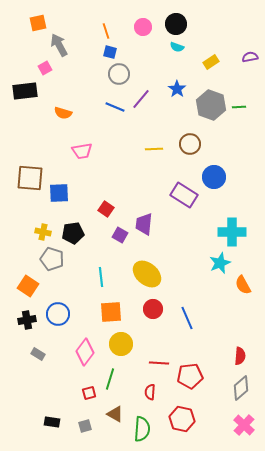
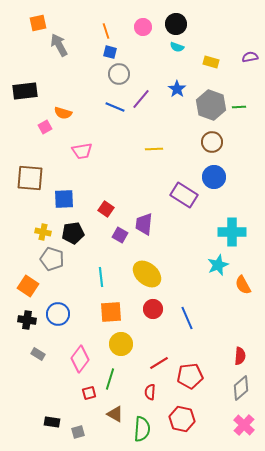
yellow rectangle at (211, 62): rotated 49 degrees clockwise
pink square at (45, 68): moved 59 px down
brown circle at (190, 144): moved 22 px right, 2 px up
blue square at (59, 193): moved 5 px right, 6 px down
cyan star at (220, 263): moved 2 px left, 2 px down
black cross at (27, 320): rotated 18 degrees clockwise
pink diamond at (85, 352): moved 5 px left, 7 px down
red line at (159, 363): rotated 36 degrees counterclockwise
gray square at (85, 426): moved 7 px left, 6 px down
